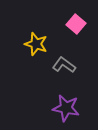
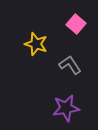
gray L-shape: moved 6 px right; rotated 20 degrees clockwise
purple star: rotated 20 degrees counterclockwise
